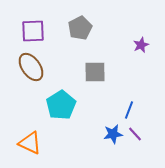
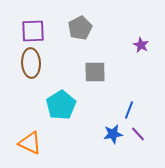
purple star: rotated 21 degrees counterclockwise
brown ellipse: moved 4 px up; rotated 32 degrees clockwise
purple line: moved 3 px right
